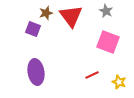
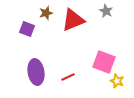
red triangle: moved 2 px right, 4 px down; rotated 45 degrees clockwise
purple square: moved 6 px left
pink square: moved 4 px left, 20 px down
red line: moved 24 px left, 2 px down
yellow star: moved 2 px left, 1 px up
